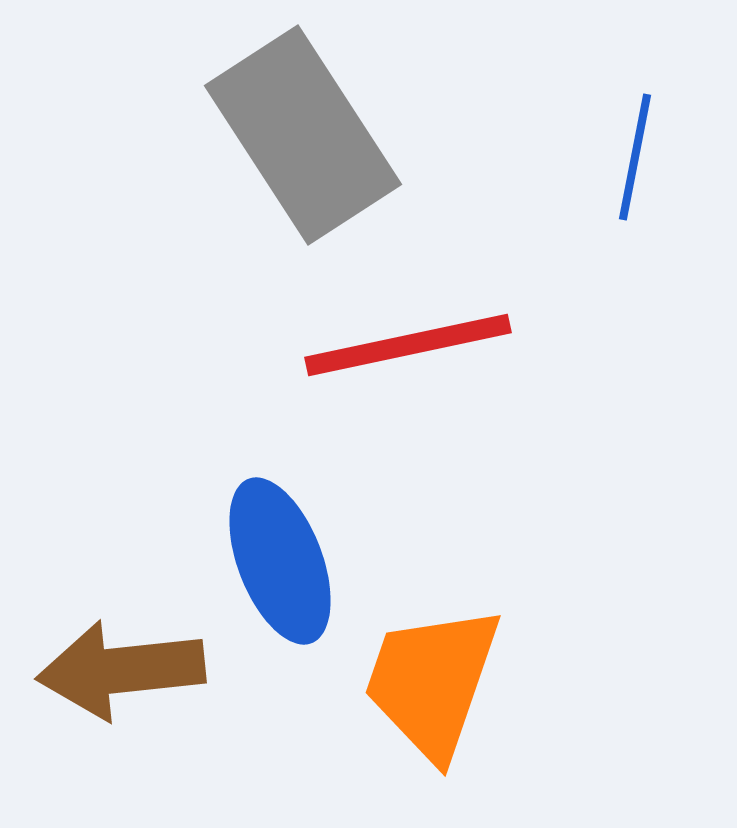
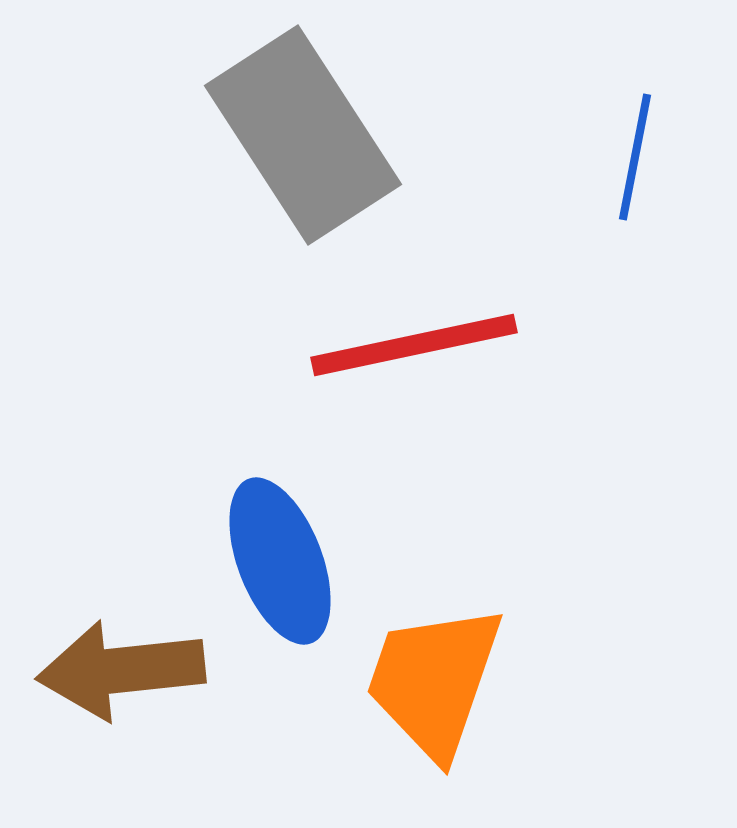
red line: moved 6 px right
orange trapezoid: moved 2 px right, 1 px up
